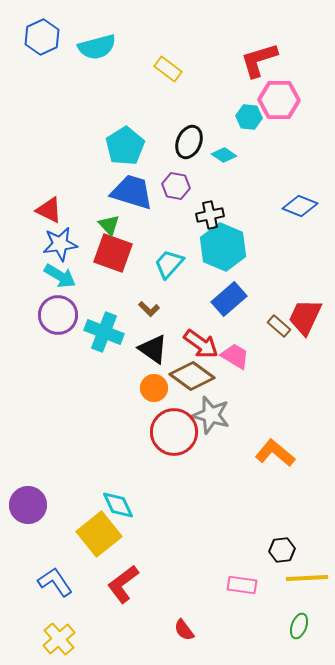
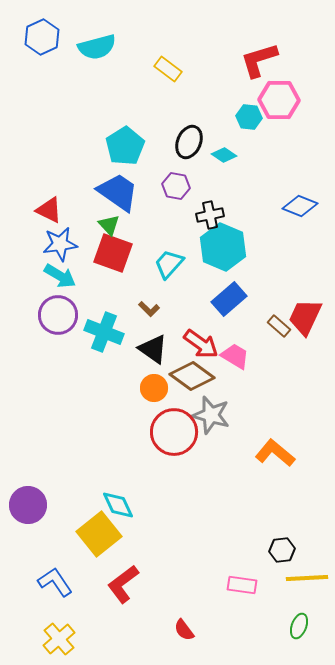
blue trapezoid at (132, 192): moved 14 px left; rotated 18 degrees clockwise
